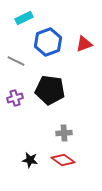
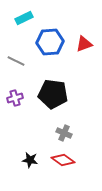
blue hexagon: moved 2 px right; rotated 16 degrees clockwise
black pentagon: moved 3 px right, 4 px down
gray cross: rotated 28 degrees clockwise
